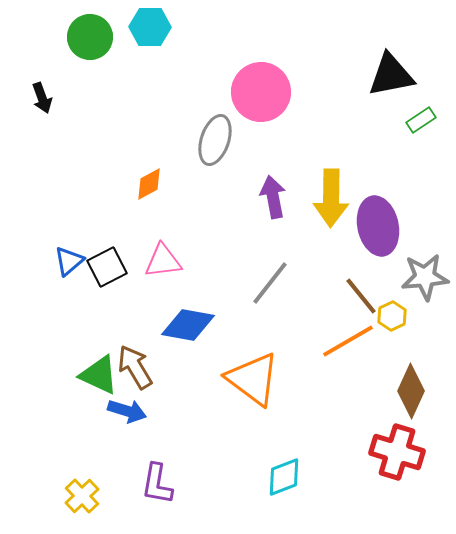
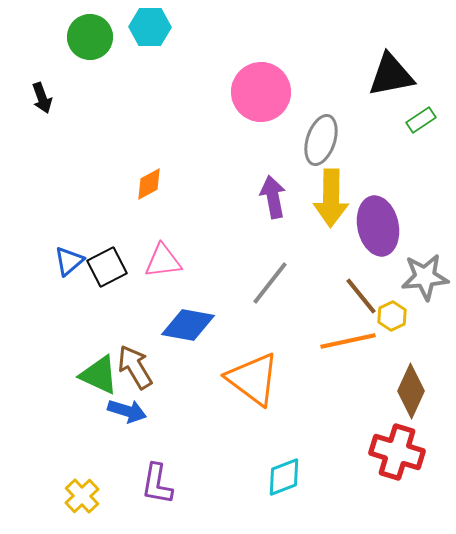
gray ellipse: moved 106 px right
orange line: rotated 18 degrees clockwise
